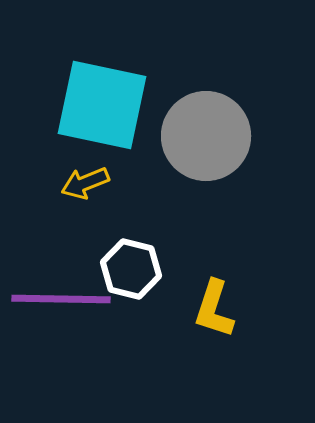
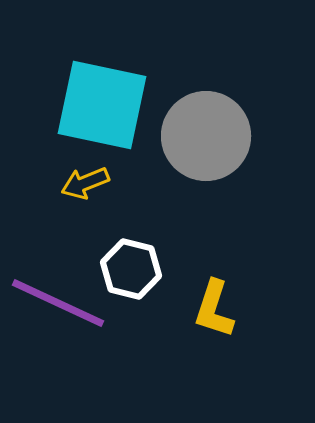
purple line: moved 3 px left, 4 px down; rotated 24 degrees clockwise
